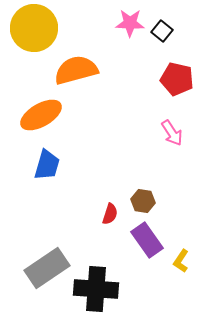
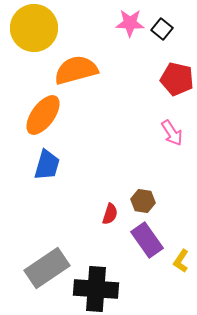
black square: moved 2 px up
orange ellipse: moved 2 px right; rotated 24 degrees counterclockwise
